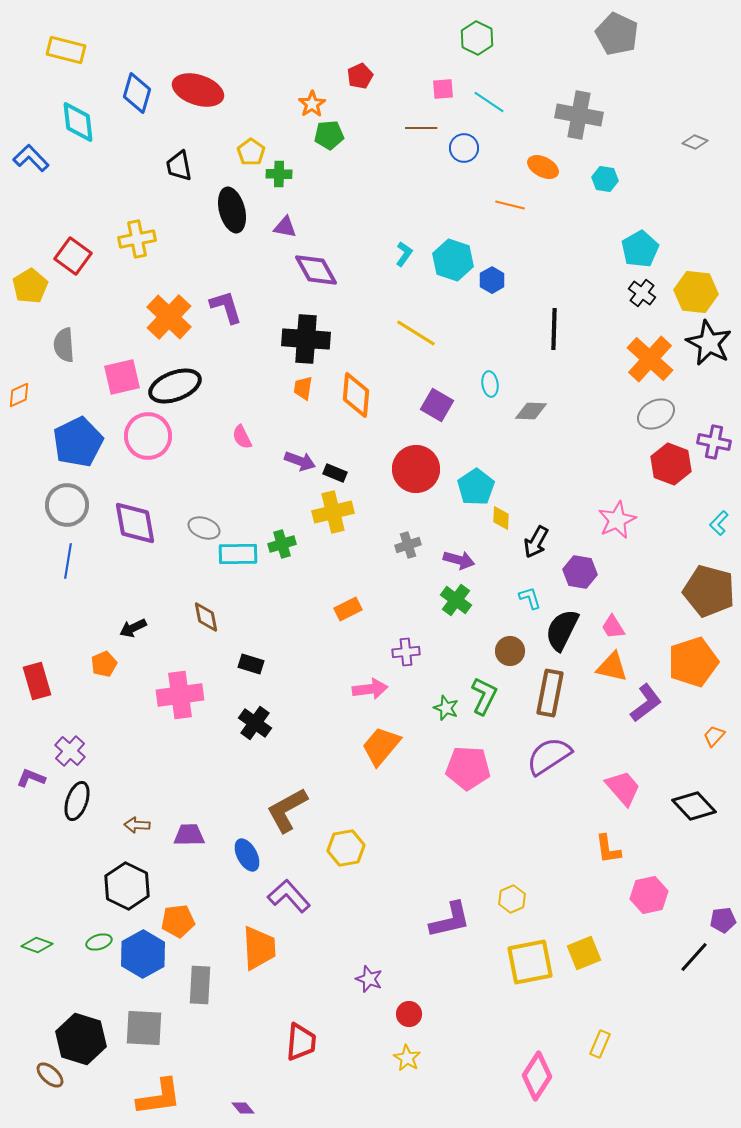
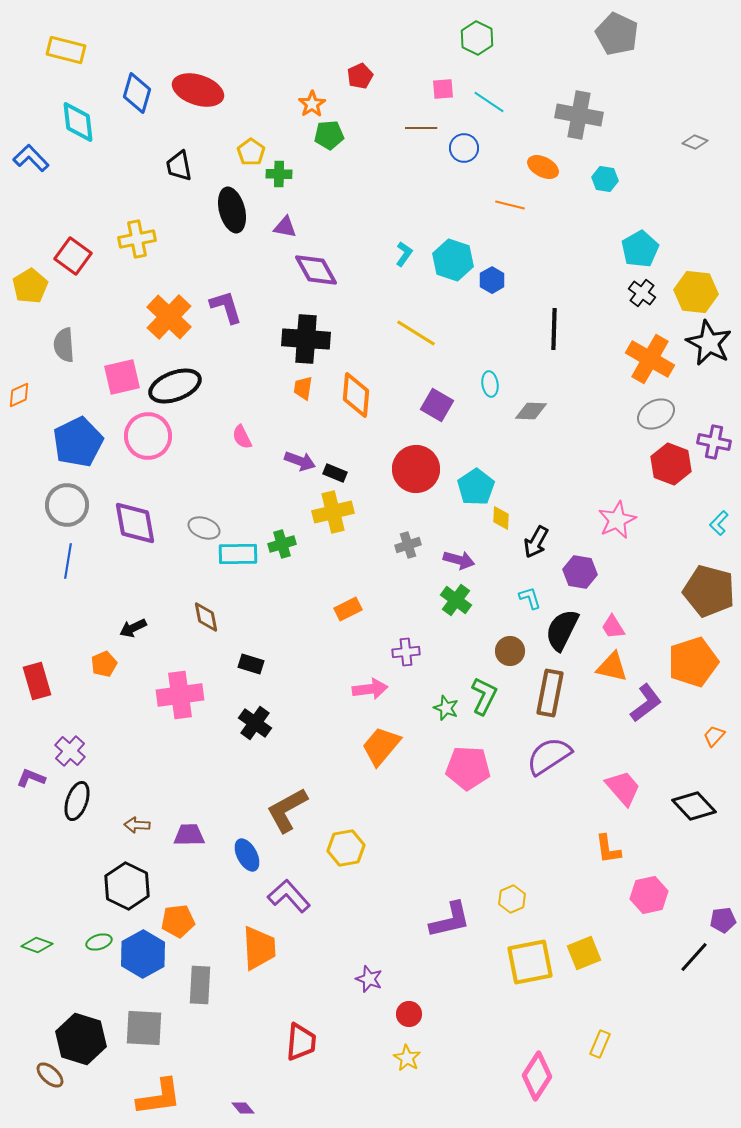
orange cross at (650, 359): rotated 12 degrees counterclockwise
